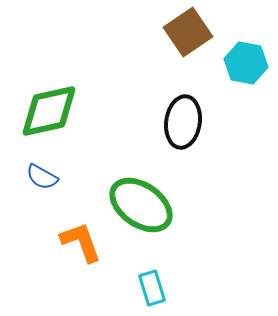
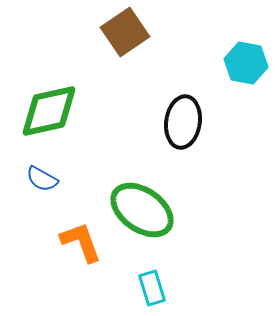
brown square: moved 63 px left
blue semicircle: moved 2 px down
green ellipse: moved 1 px right, 5 px down
